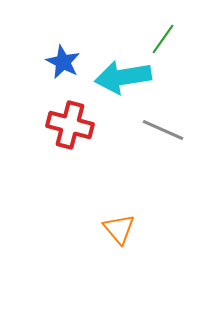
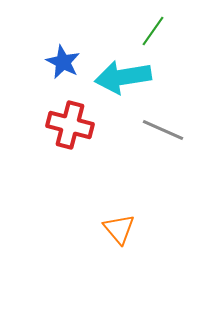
green line: moved 10 px left, 8 px up
